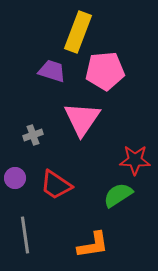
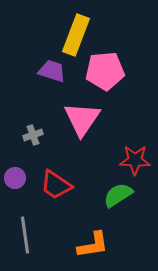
yellow rectangle: moved 2 px left, 3 px down
